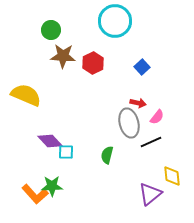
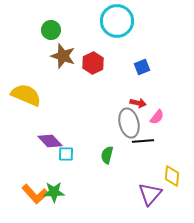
cyan circle: moved 2 px right
brown star: rotated 15 degrees clockwise
blue square: rotated 21 degrees clockwise
black line: moved 8 px left, 1 px up; rotated 20 degrees clockwise
cyan square: moved 2 px down
yellow diamond: rotated 10 degrees clockwise
green star: moved 2 px right, 6 px down
purple triangle: rotated 10 degrees counterclockwise
